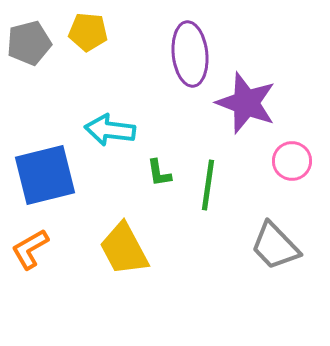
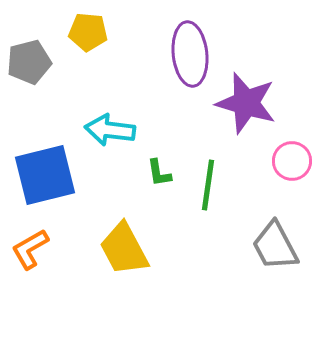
gray pentagon: moved 19 px down
purple star: rotated 4 degrees counterclockwise
gray trapezoid: rotated 16 degrees clockwise
